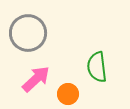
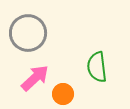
pink arrow: moved 1 px left, 1 px up
orange circle: moved 5 px left
